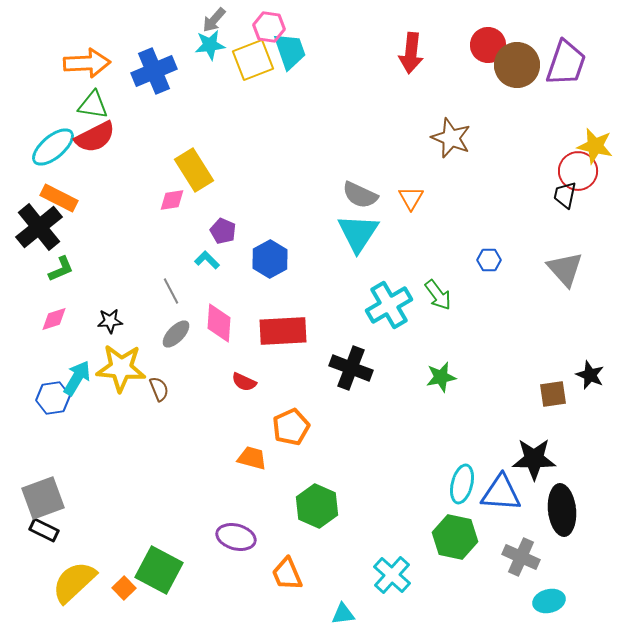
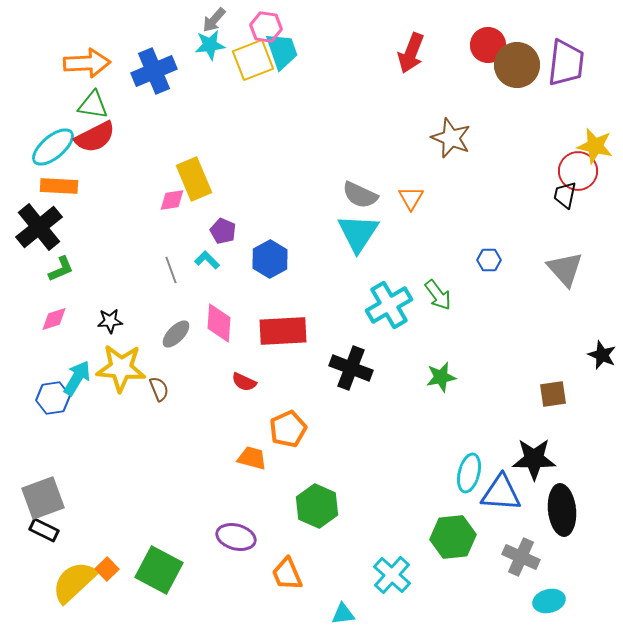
pink hexagon at (269, 27): moved 3 px left
cyan trapezoid at (290, 51): moved 8 px left
red arrow at (411, 53): rotated 15 degrees clockwise
purple trapezoid at (566, 63): rotated 12 degrees counterclockwise
yellow rectangle at (194, 170): moved 9 px down; rotated 9 degrees clockwise
orange rectangle at (59, 198): moved 12 px up; rotated 24 degrees counterclockwise
gray line at (171, 291): moved 21 px up; rotated 8 degrees clockwise
black star at (590, 375): moved 12 px right, 20 px up
orange pentagon at (291, 427): moved 3 px left, 2 px down
cyan ellipse at (462, 484): moved 7 px right, 11 px up
green hexagon at (455, 537): moved 2 px left; rotated 18 degrees counterclockwise
orange square at (124, 588): moved 17 px left, 19 px up
